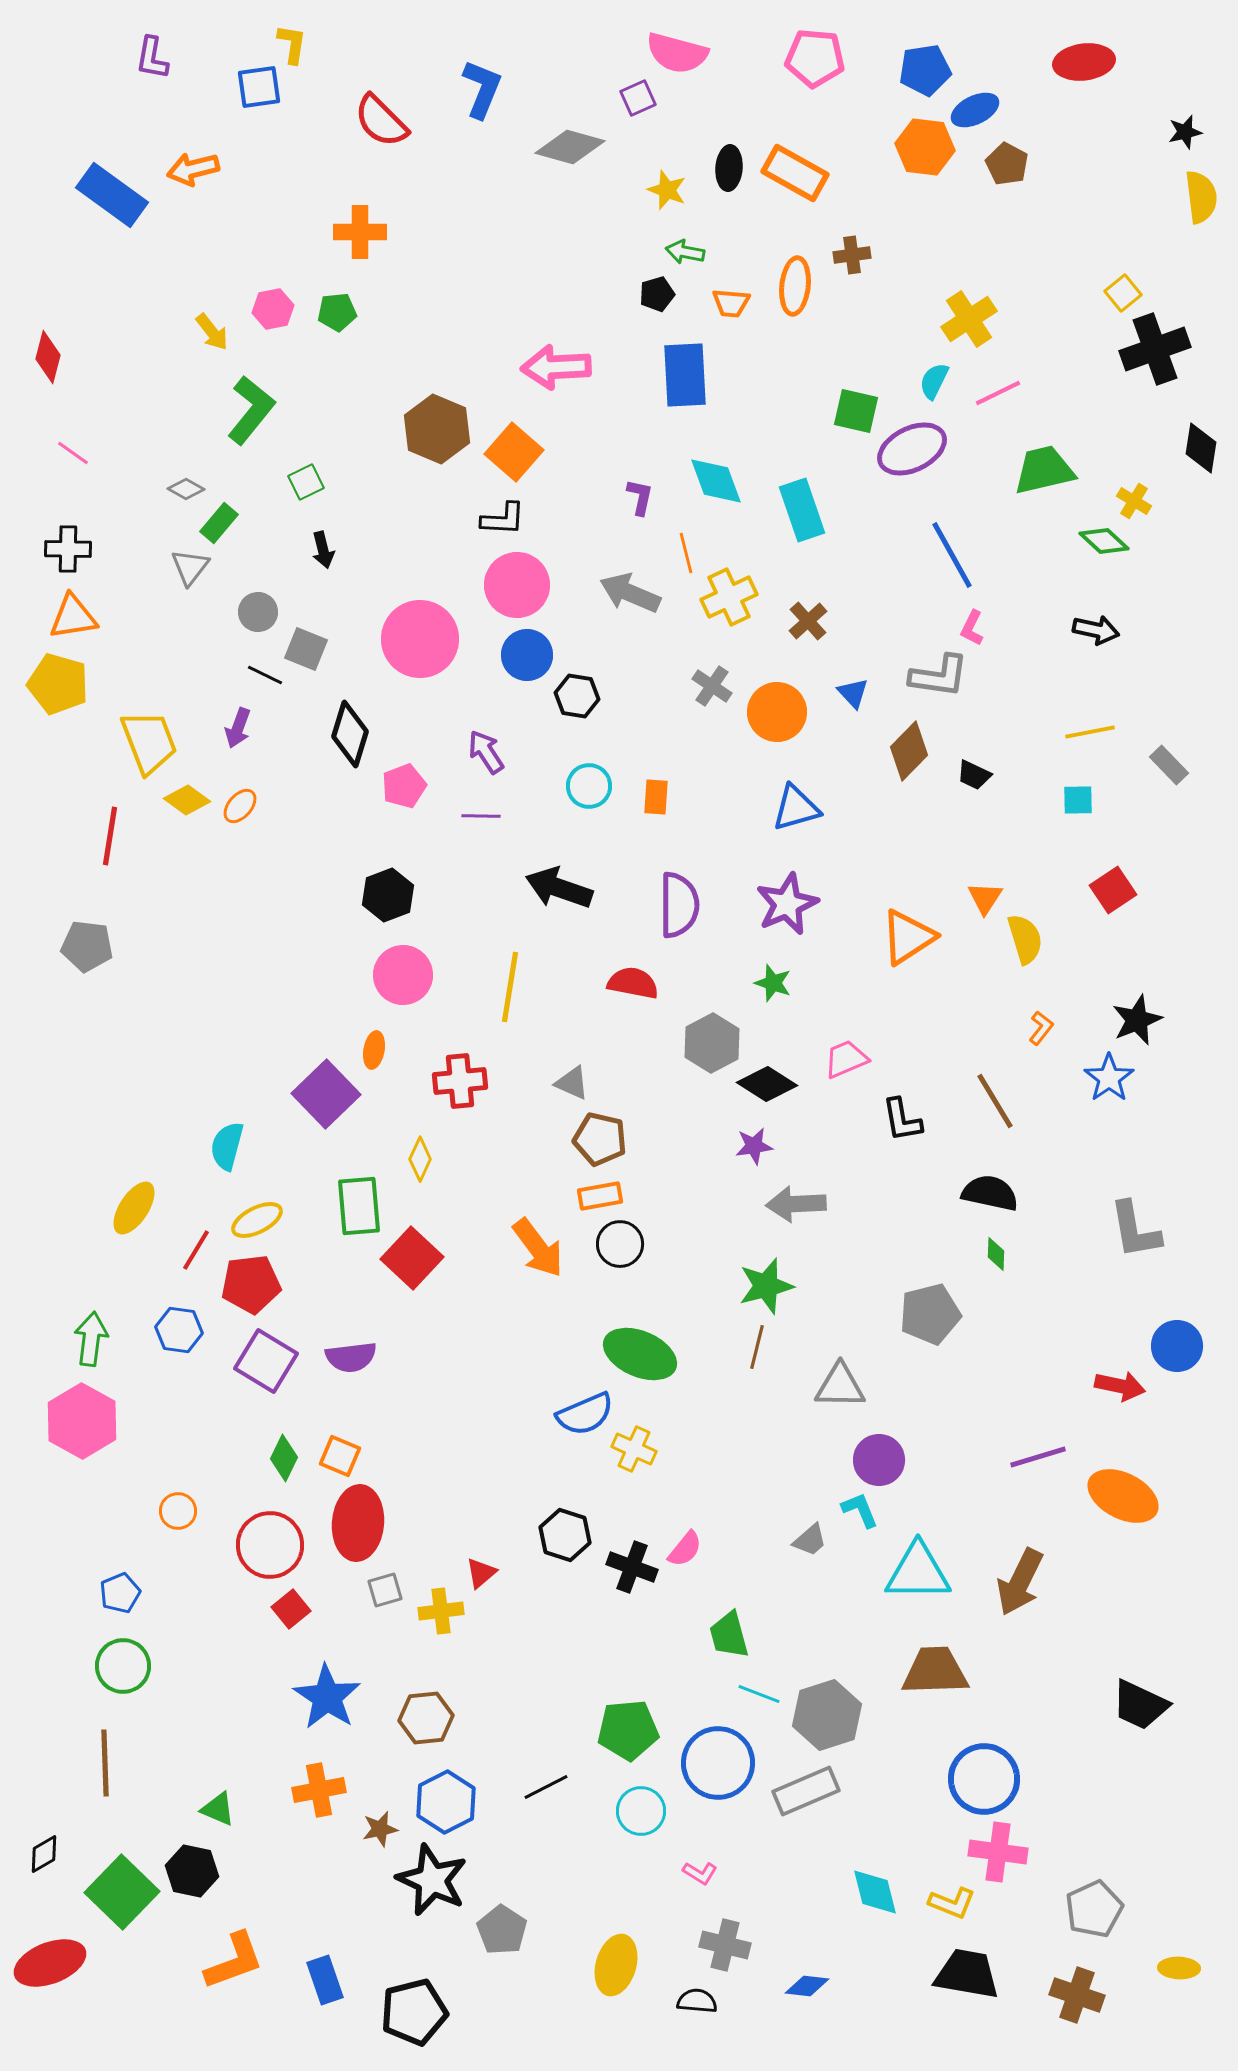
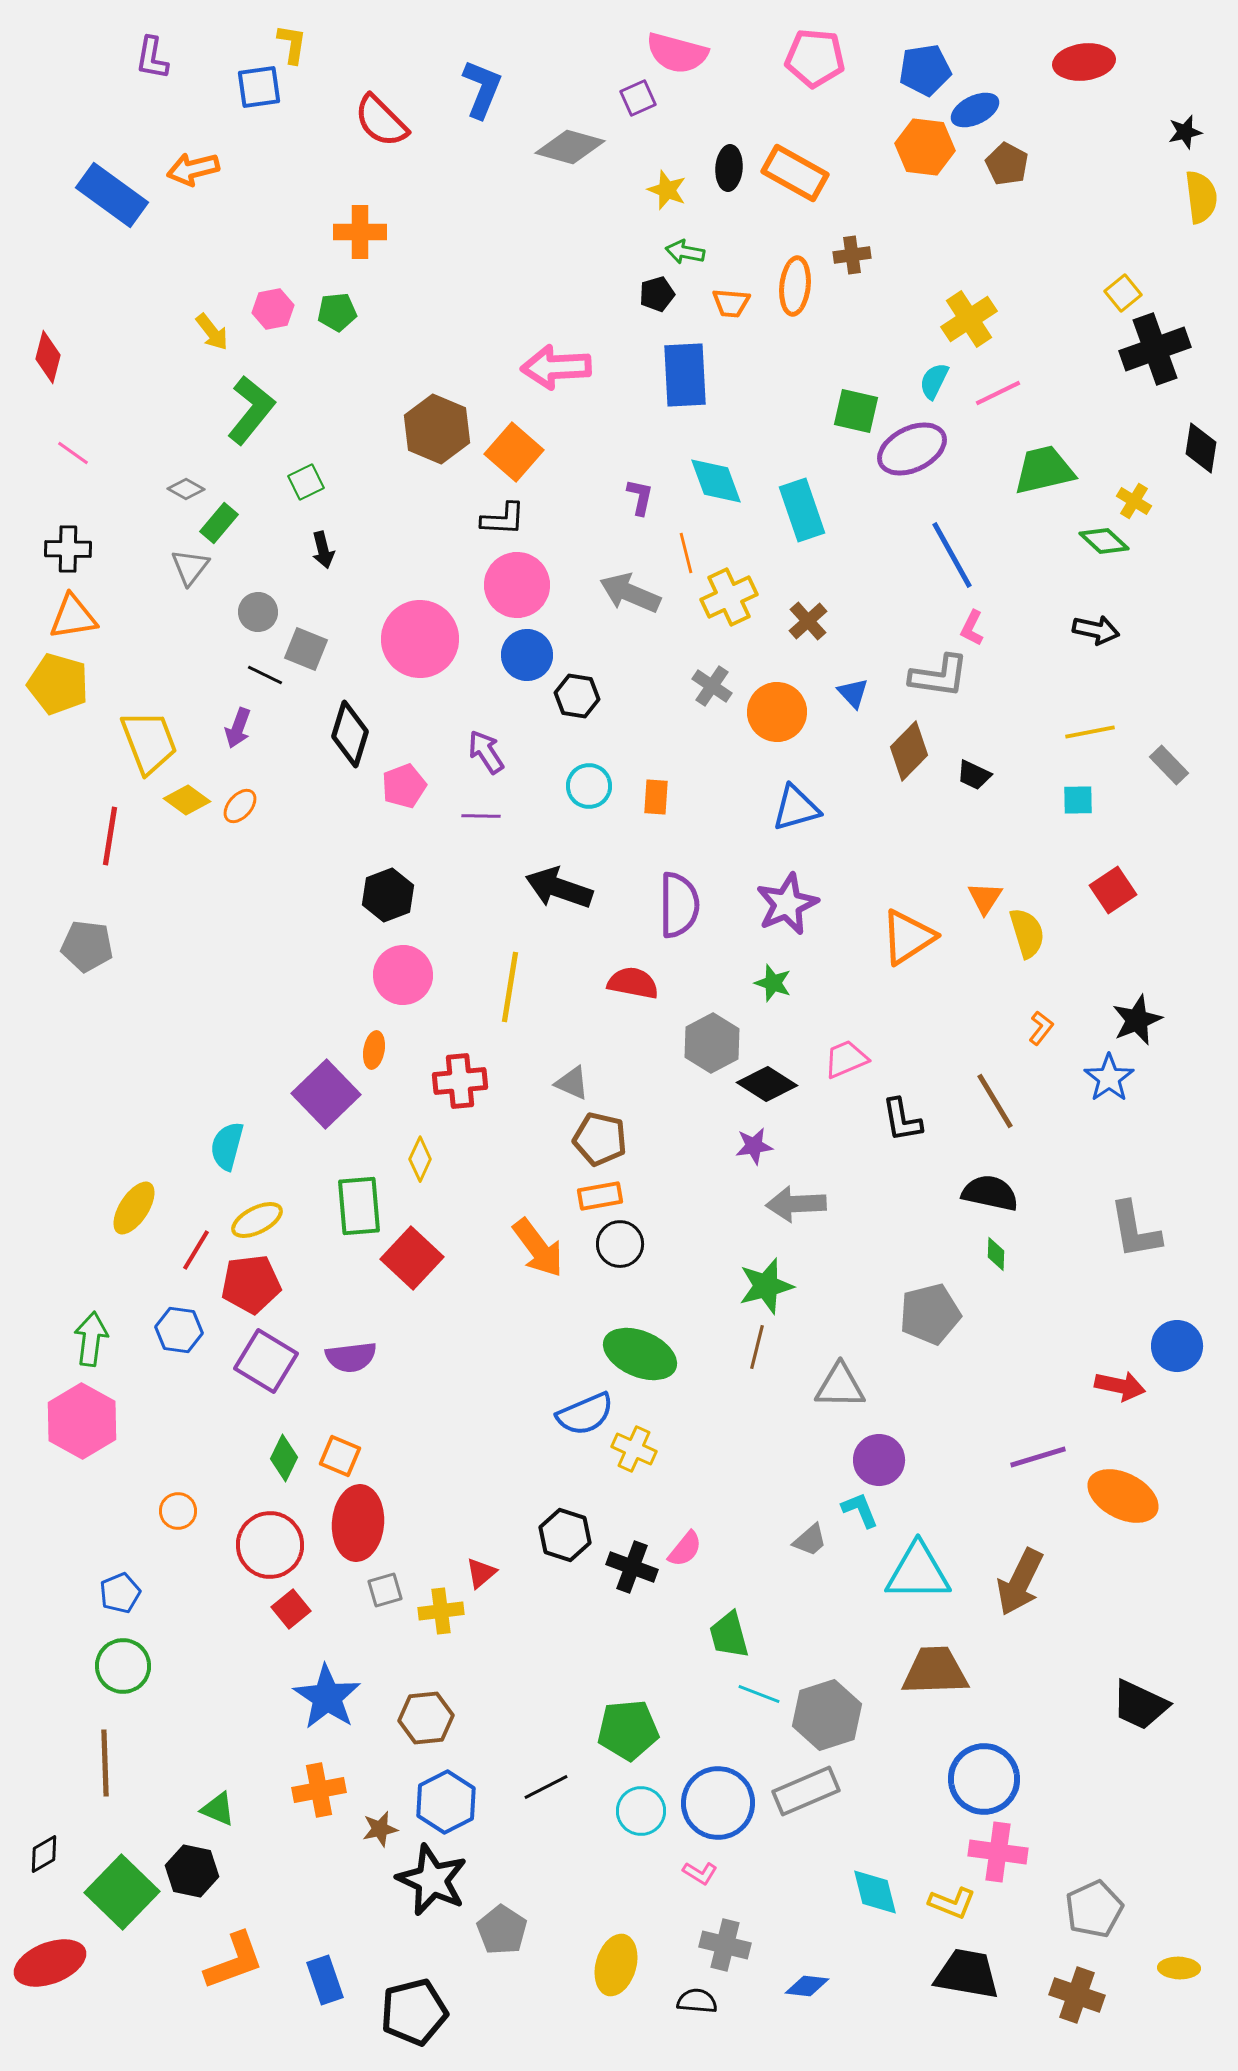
yellow semicircle at (1025, 939): moved 2 px right, 6 px up
blue circle at (718, 1763): moved 40 px down
